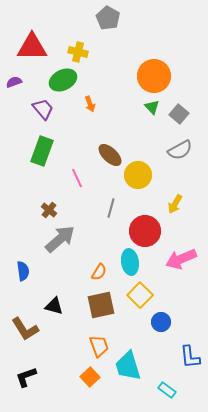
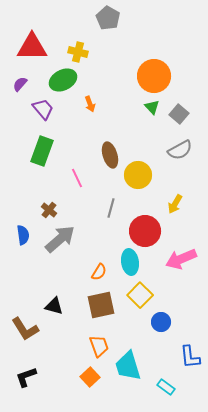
purple semicircle: moved 6 px right, 2 px down; rotated 28 degrees counterclockwise
brown ellipse: rotated 30 degrees clockwise
blue semicircle: moved 36 px up
cyan rectangle: moved 1 px left, 3 px up
